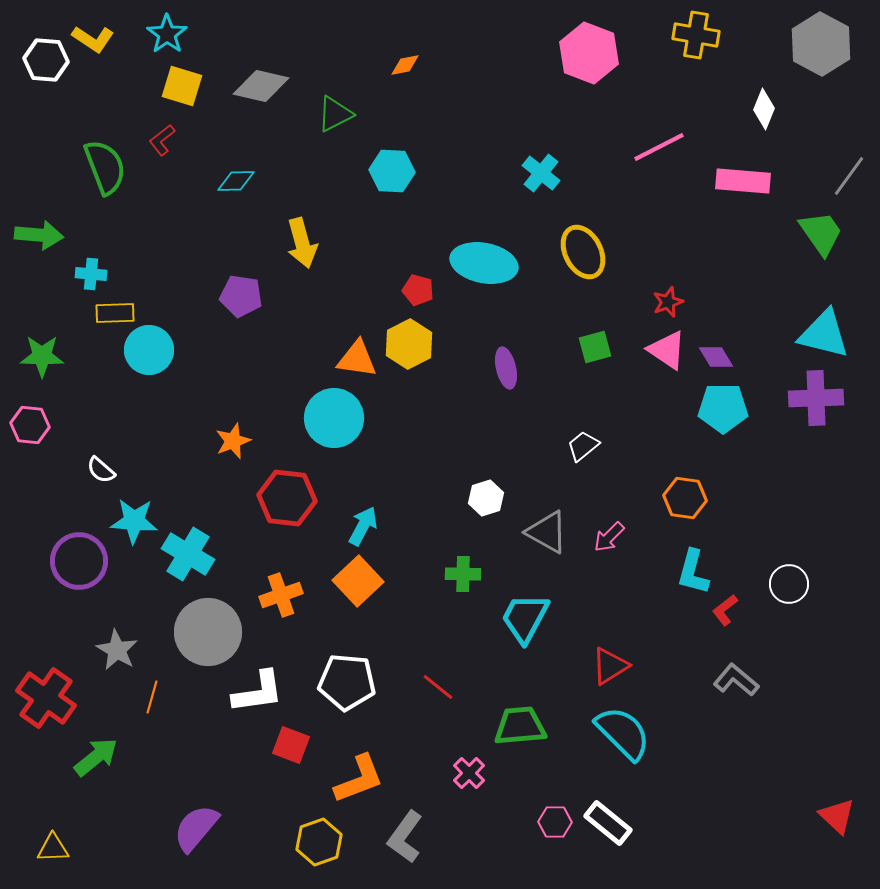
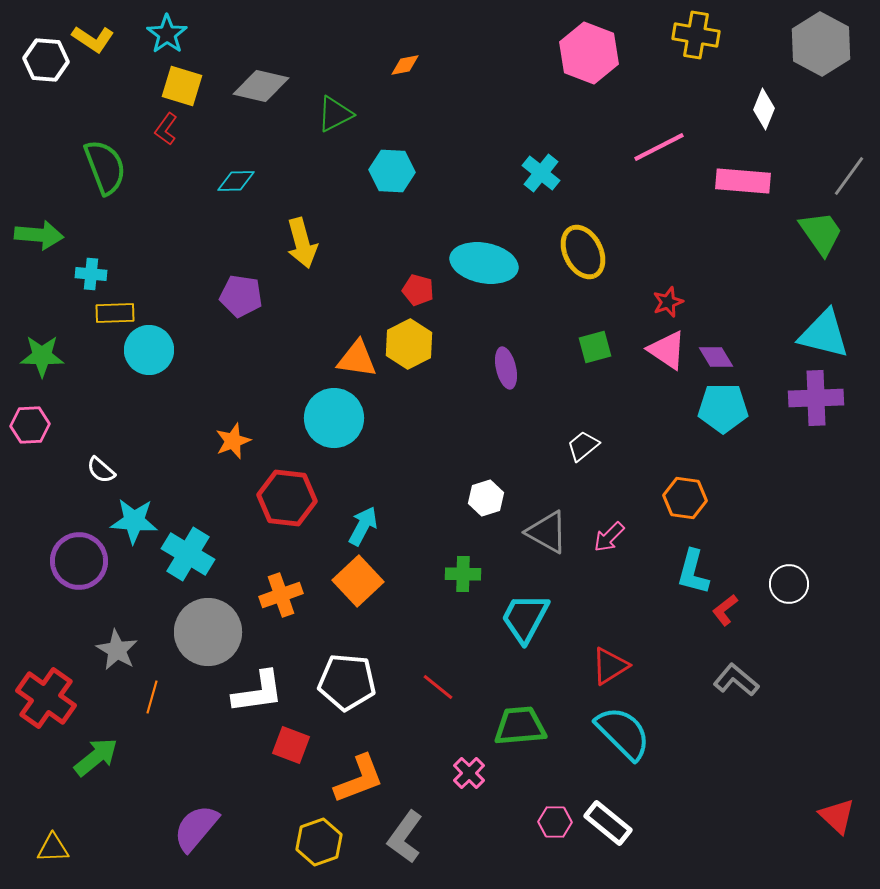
red L-shape at (162, 140): moved 4 px right, 11 px up; rotated 16 degrees counterclockwise
pink hexagon at (30, 425): rotated 9 degrees counterclockwise
